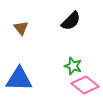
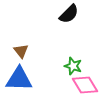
black semicircle: moved 2 px left, 7 px up
brown triangle: moved 23 px down
pink diamond: rotated 20 degrees clockwise
